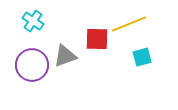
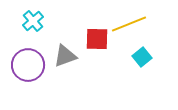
cyan cross: rotated 15 degrees clockwise
cyan square: rotated 24 degrees counterclockwise
purple circle: moved 4 px left
